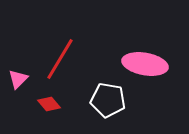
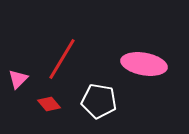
red line: moved 2 px right
pink ellipse: moved 1 px left
white pentagon: moved 9 px left, 1 px down
